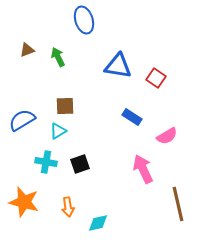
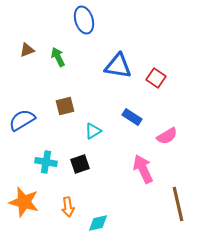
brown square: rotated 12 degrees counterclockwise
cyan triangle: moved 35 px right
